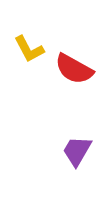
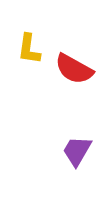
yellow L-shape: rotated 36 degrees clockwise
